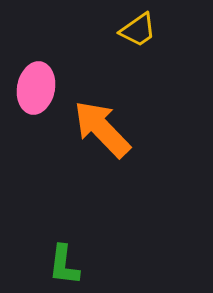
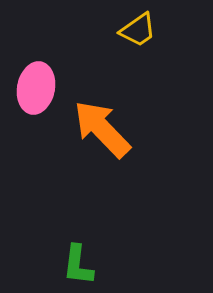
green L-shape: moved 14 px right
